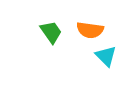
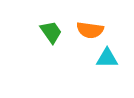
cyan triangle: moved 1 px right, 2 px down; rotated 45 degrees counterclockwise
